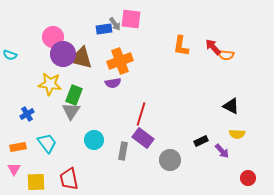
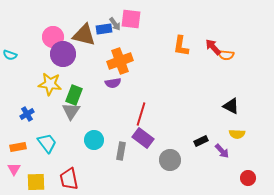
brown triangle: moved 3 px right, 23 px up
gray rectangle: moved 2 px left
